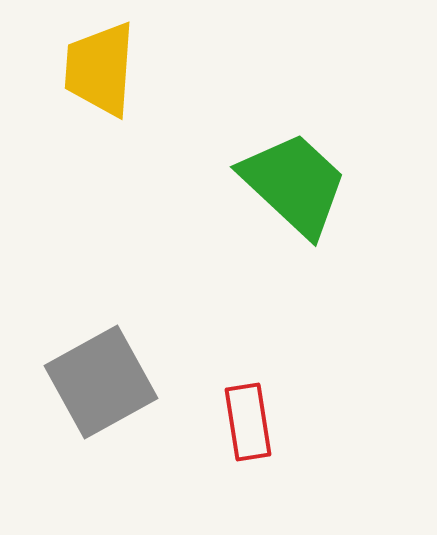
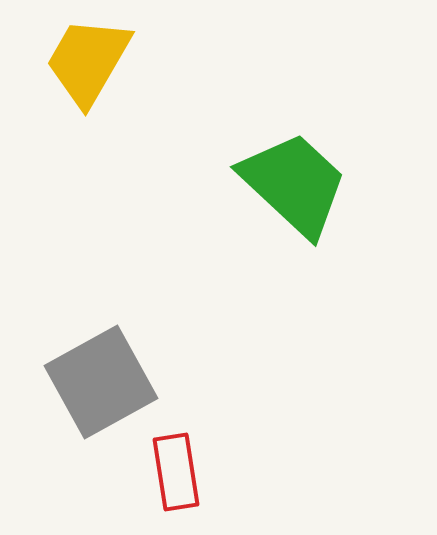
yellow trapezoid: moved 12 px left, 8 px up; rotated 26 degrees clockwise
red rectangle: moved 72 px left, 50 px down
